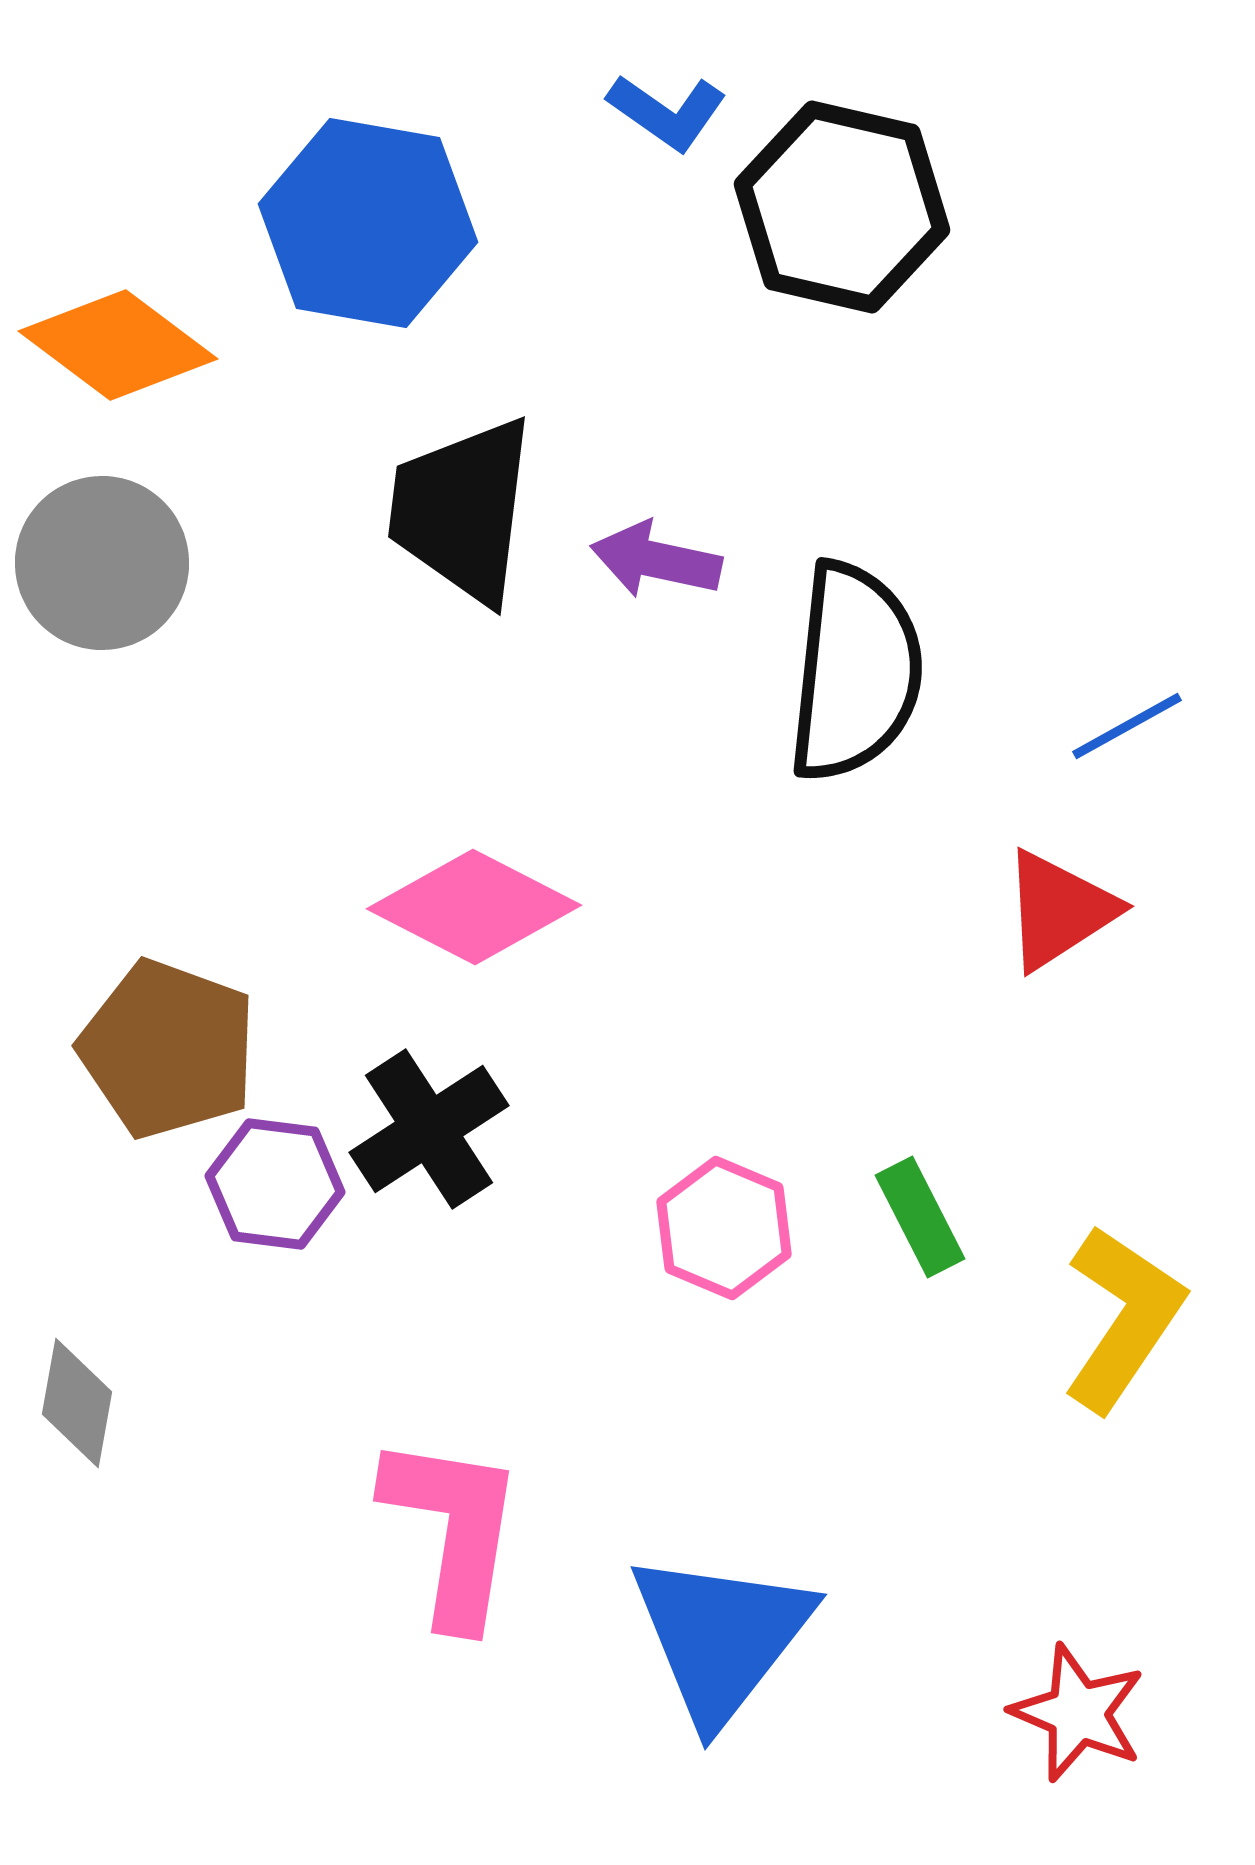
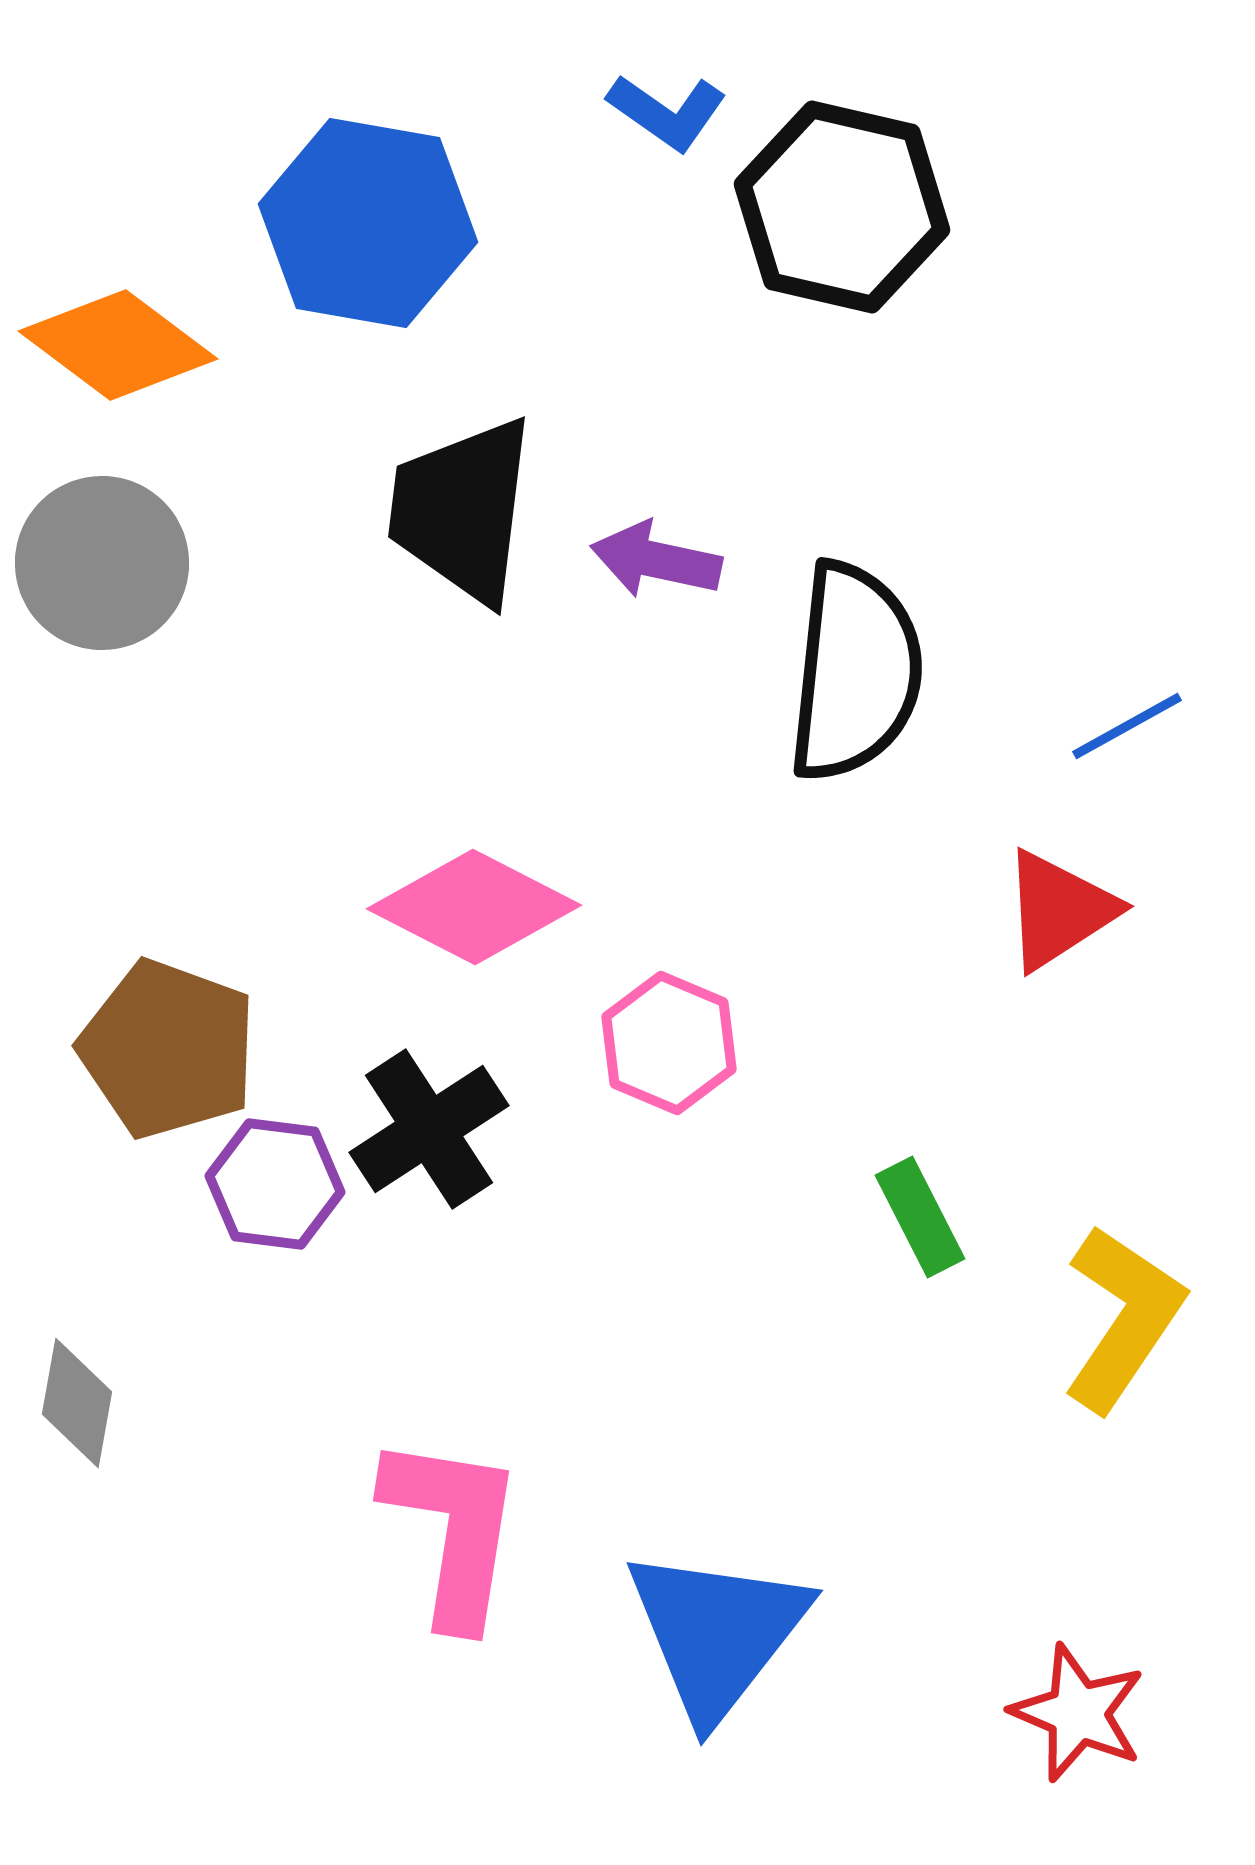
pink hexagon: moved 55 px left, 185 px up
blue triangle: moved 4 px left, 4 px up
